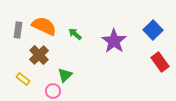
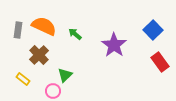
purple star: moved 4 px down
